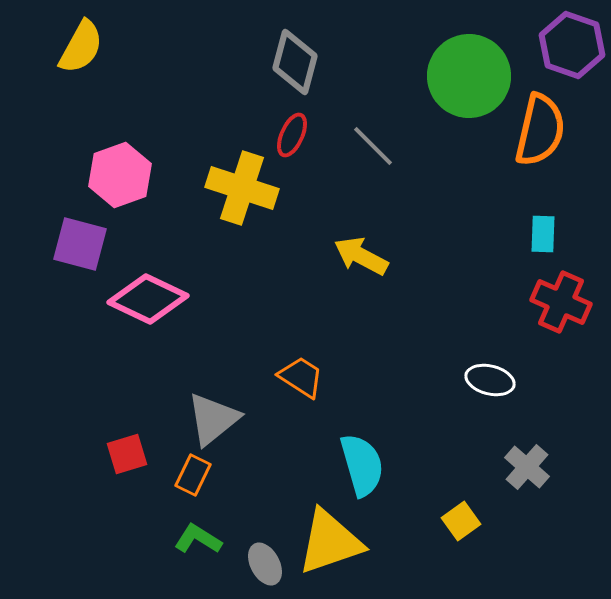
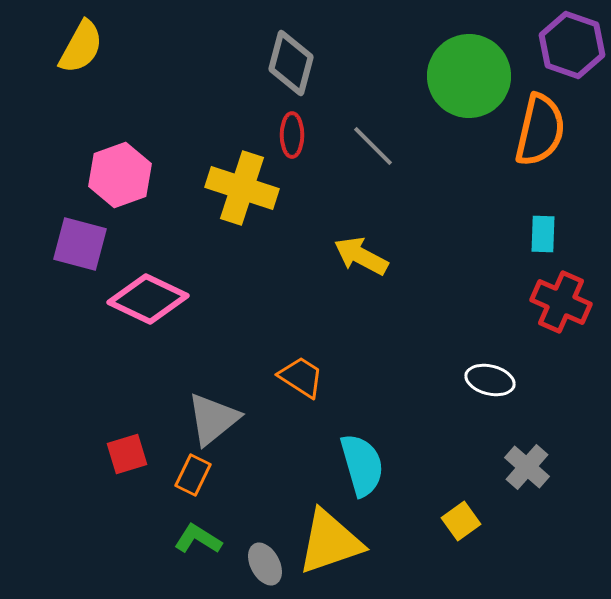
gray diamond: moved 4 px left, 1 px down
red ellipse: rotated 24 degrees counterclockwise
